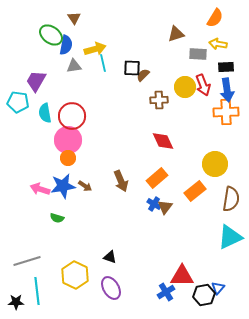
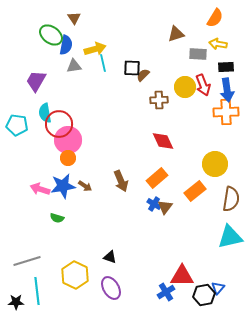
cyan pentagon at (18, 102): moved 1 px left, 23 px down
red circle at (72, 116): moved 13 px left, 8 px down
cyan triangle at (230, 237): rotated 12 degrees clockwise
